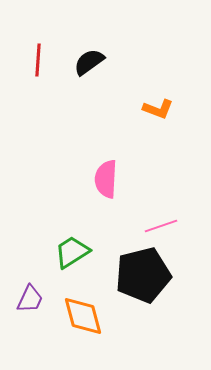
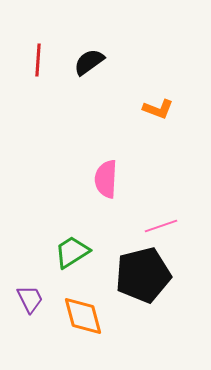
purple trapezoid: rotated 52 degrees counterclockwise
